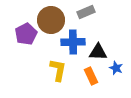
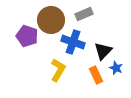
gray rectangle: moved 2 px left, 2 px down
purple pentagon: moved 1 px right, 2 px down; rotated 25 degrees counterclockwise
blue cross: rotated 20 degrees clockwise
black triangle: moved 5 px right, 1 px up; rotated 48 degrees counterclockwise
yellow L-shape: rotated 20 degrees clockwise
orange rectangle: moved 5 px right, 1 px up
